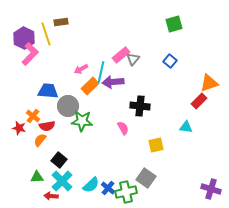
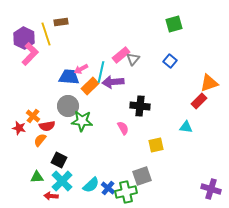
blue trapezoid: moved 21 px right, 14 px up
black square: rotated 14 degrees counterclockwise
gray square: moved 4 px left, 2 px up; rotated 36 degrees clockwise
